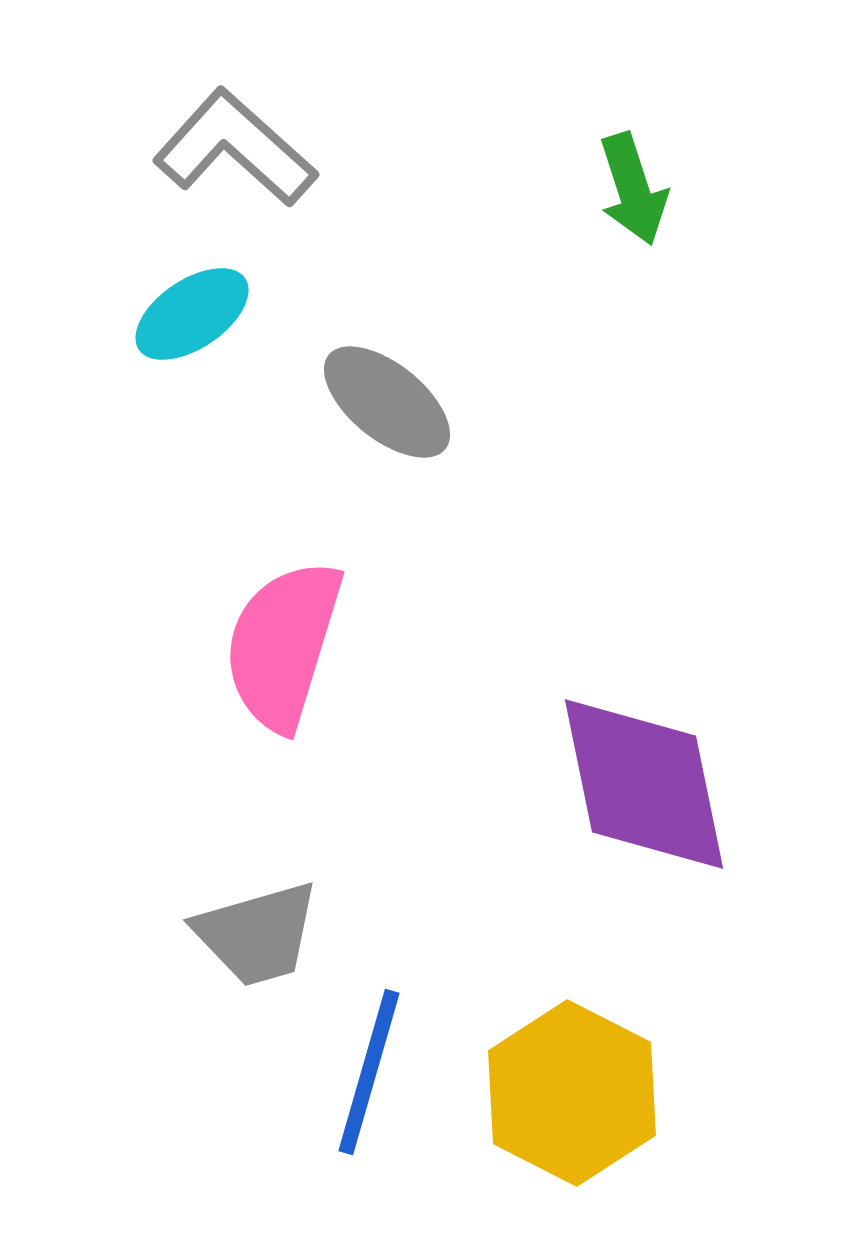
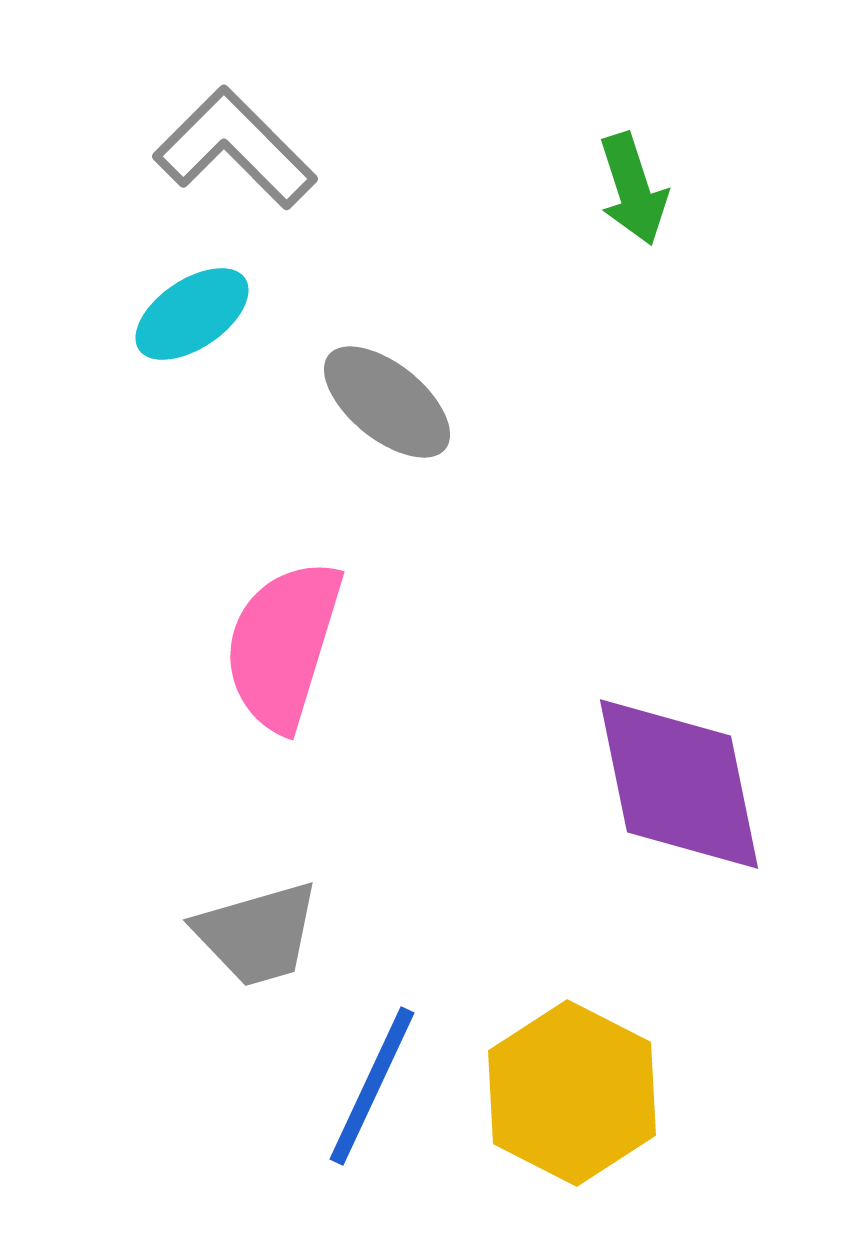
gray L-shape: rotated 3 degrees clockwise
purple diamond: moved 35 px right
blue line: moved 3 px right, 14 px down; rotated 9 degrees clockwise
